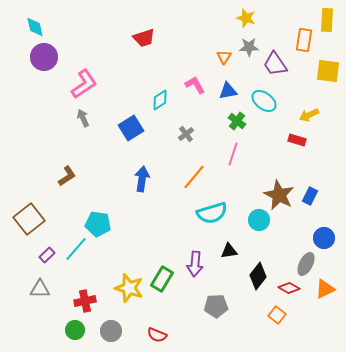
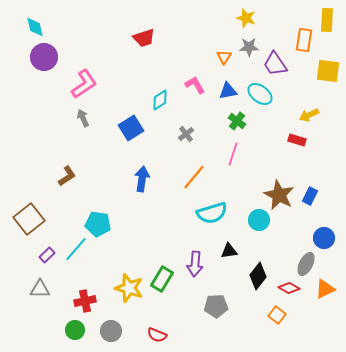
cyan ellipse at (264, 101): moved 4 px left, 7 px up
